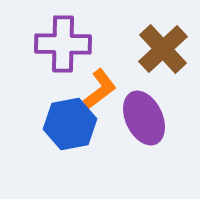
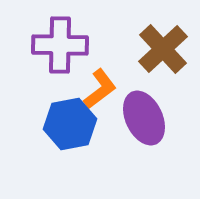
purple cross: moved 3 px left, 1 px down
